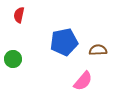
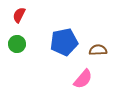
red semicircle: rotated 14 degrees clockwise
green circle: moved 4 px right, 15 px up
pink semicircle: moved 2 px up
